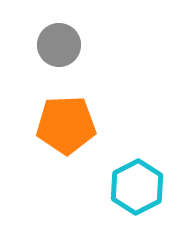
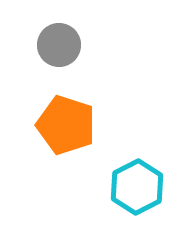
orange pentagon: rotated 20 degrees clockwise
